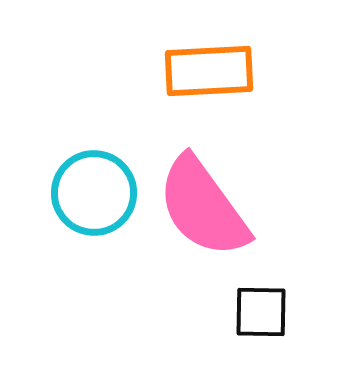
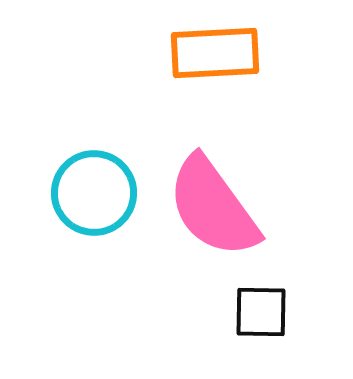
orange rectangle: moved 6 px right, 18 px up
pink semicircle: moved 10 px right
